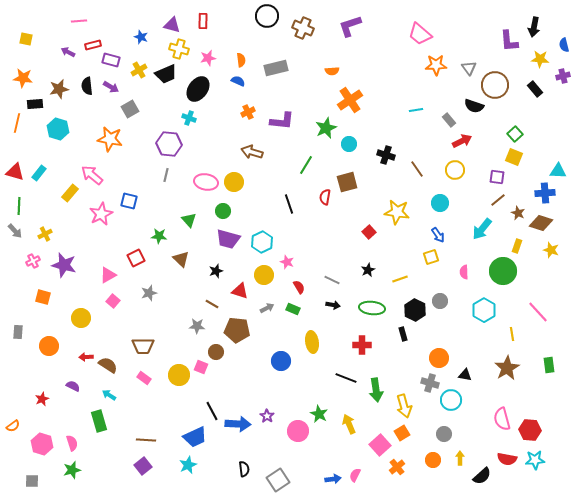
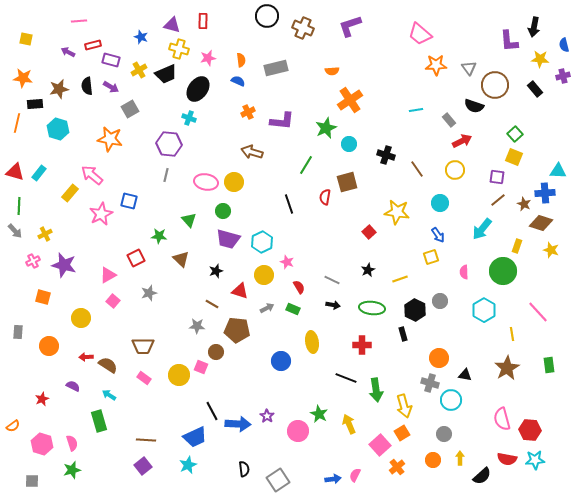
brown star at (518, 213): moved 6 px right, 9 px up
